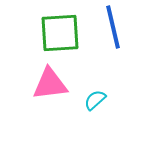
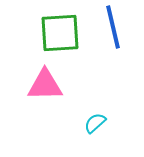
pink triangle: moved 5 px left, 1 px down; rotated 6 degrees clockwise
cyan semicircle: moved 23 px down
